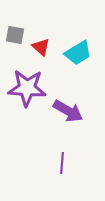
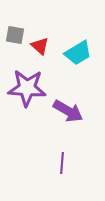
red triangle: moved 1 px left, 1 px up
